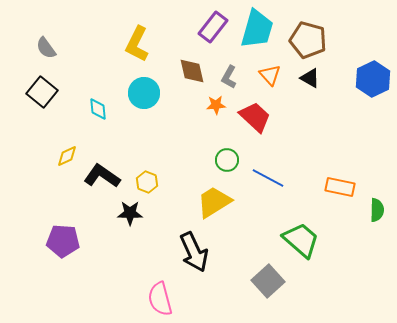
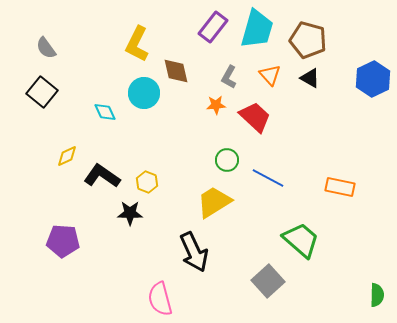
brown diamond: moved 16 px left
cyan diamond: moved 7 px right, 3 px down; rotated 20 degrees counterclockwise
green semicircle: moved 85 px down
